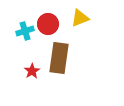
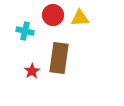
yellow triangle: rotated 18 degrees clockwise
red circle: moved 5 px right, 9 px up
cyan cross: rotated 30 degrees clockwise
